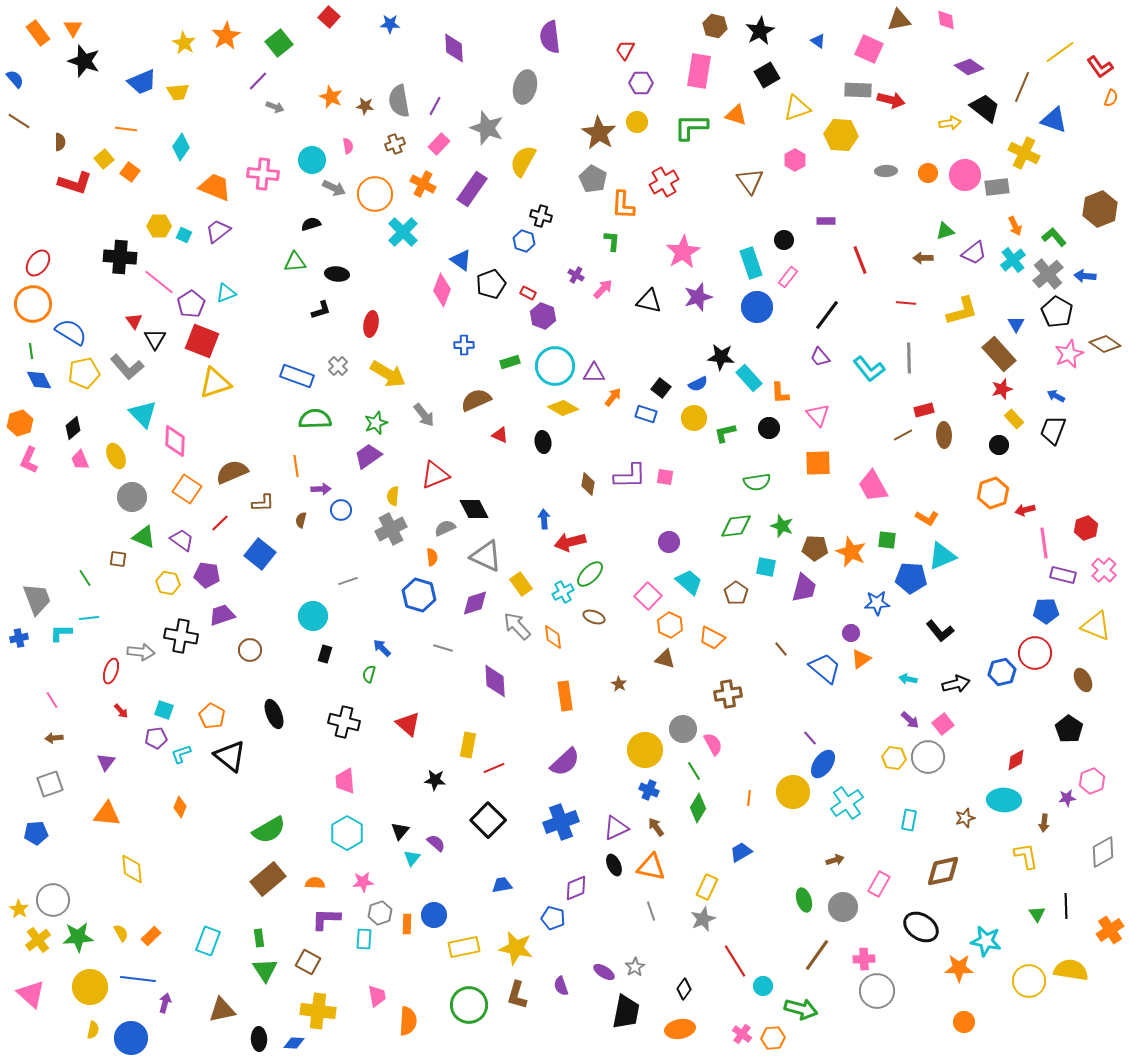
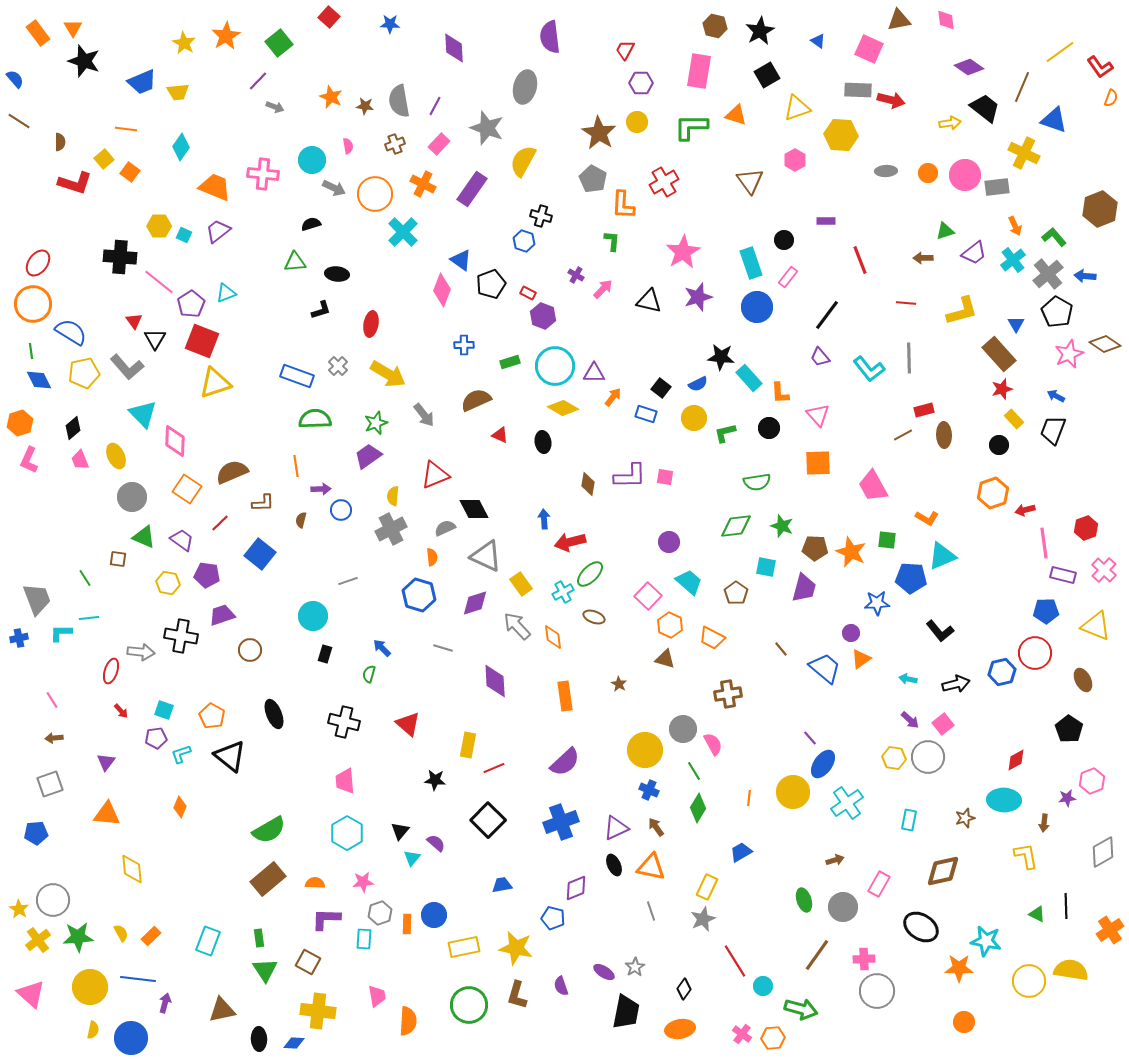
green triangle at (1037, 914): rotated 30 degrees counterclockwise
